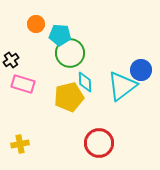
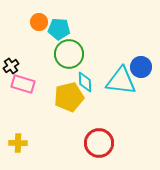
orange circle: moved 3 px right, 2 px up
cyan pentagon: moved 1 px left, 6 px up
green circle: moved 1 px left, 1 px down
black cross: moved 6 px down
blue circle: moved 3 px up
cyan triangle: moved 1 px left, 5 px up; rotated 44 degrees clockwise
yellow cross: moved 2 px left, 1 px up; rotated 12 degrees clockwise
